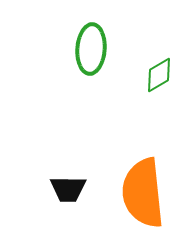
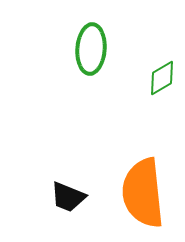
green diamond: moved 3 px right, 3 px down
black trapezoid: moved 8 px down; rotated 21 degrees clockwise
